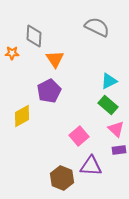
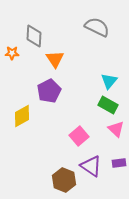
cyan triangle: rotated 24 degrees counterclockwise
green rectangle: rotated 12 degrees counterclockwise
purple rectangle: moved 13 px down
purple triangle: rotated 30 degrees clockwise
brown hexagon: moved 2 px right, 2 px down
